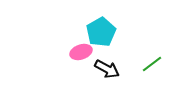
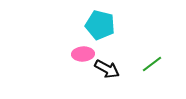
cyan pentagon: moved 1 px left, 7 px up; rotated 28 degrees counterclockwise
pink ellipse: moved 2 px right, 2 px down; rotated 15 degrees clockwise
